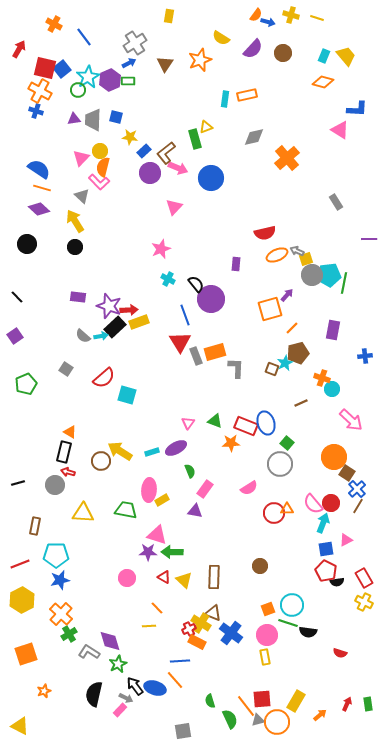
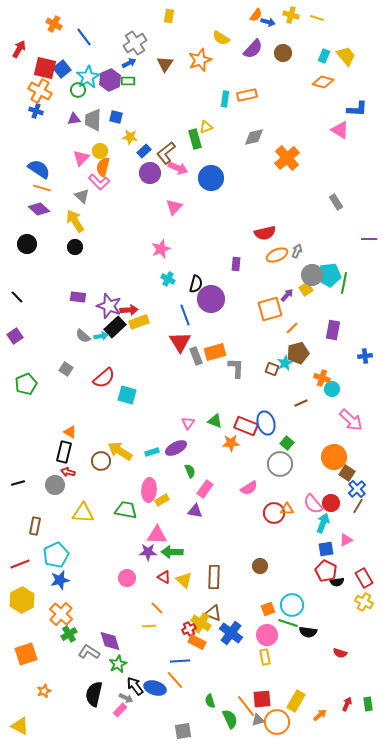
gray arrow at (297, 251): rotated 88 degrees clockwise
yellow square at (306, 259): moved 30 px down; rotated 16 degrees counterclockwise
black semicircle at (196, 284): rotated 54 degrees clockwise
pink triangle at (157, 535): rotated 15 degrees counterclockwise
cyan pentagon at (56, 555): rotated 25 degrees counterclockwise
